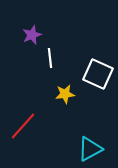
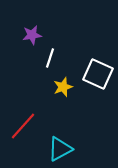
purple star: rotated 12 degrees clockwise
white line: rotated 24 degrees clockwise
yellow star: moved 2 px left, 7 px up; rotated 12 degrees counterclockwise
cyan triangle: moved 30 px left
